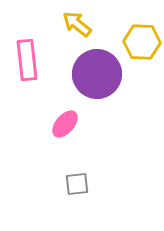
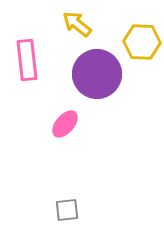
gray square: moved 10 px left, 26 px down
